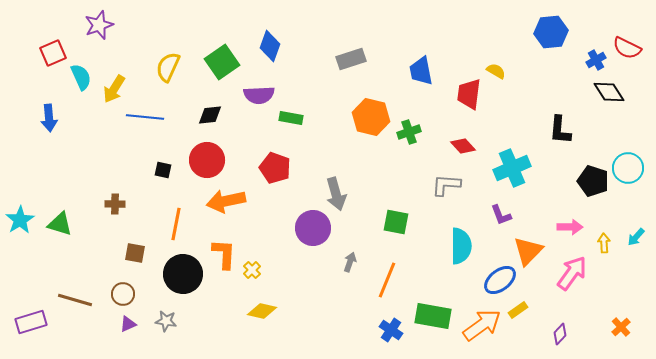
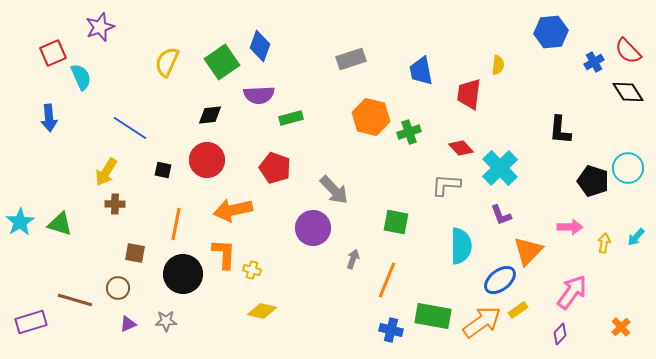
purple star at (99, 25): moved 1 px right, 2 px down
blue diamond at (270, 46): moved 10 px left
red semicircle at (627, 48): moved 1 px right, 3 px down; rotated 20 degrees clockwise
blue cross at (596, 60): moved 2 px left, 2 px down
yellow semicircle at (168, 67): moved 1 px left, 5 px up
yellow semicircle at (496, 71): moved 2 px right, 6 px up; rotated 66 degrees clockwise
yellow arrow at (114, 89): moved 8 px left, 83 px down
black diamond at (609, 92): moved 19 px right
blue line at (145, 117): moved 15 px left, 11 px down; rotated 27 degrees clockwise
green rectangle at (291, 118): rotated 25 degrees counterclockwise
red diamond at (463, 146): moved 2 px left, 2 px down
cyan cross at (512, 168): moved 12 px left; rotated 21 degrees counterclockwise
gray arrow at (336, 194): moved 2 px left, 4 px up; rotated 28 degrees counterclockwise
orange arrow at (226, 201): moved 7 px right, 9 px down
cyan star at (20, 220): moved 2 px down
yellow arrow at (604, 243): rotated 12 degrees clockwise
gray arrow at (350, 262): moved 3 px right, 3 px up
yellow cross at (252, 270): rotated 30 degrees counterclockwise
pink arrow at (572, 273): moved 19 px down
brown circle at (123, 294): moved 5 px left, 6 px up
gray star at (166, 321): rotated 10 degrees counterclockwise
orange arrow at (482, 325): moved 3 px up
blue cross at (391, 330): rotated 20 degrees counterclockwise
